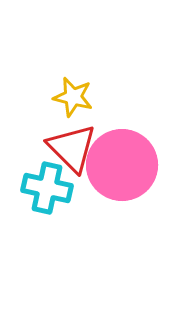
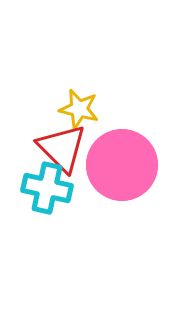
yellow star: moved 6 px right, 12 px down
red triangle: moved 10 px left
